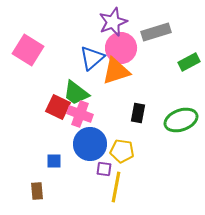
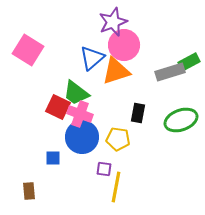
gray rectangle: moved 14 px right, 40 px down
pink circle: moved 3 px right, 3 px up
blue circle: moved 8 px left, 7 px up
yellow pentagon: moved 4 px left, 12 px up
blue square: moved 1 px left, 3 px up
brown rectangle: moved 8 px left
